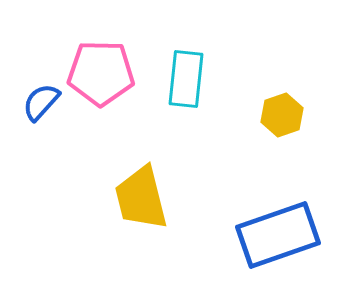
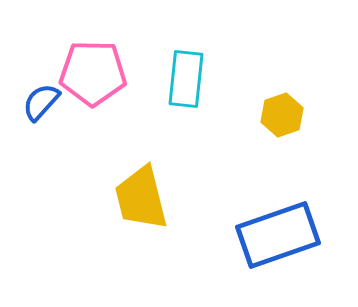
pink pentagon: moved 8 px left
